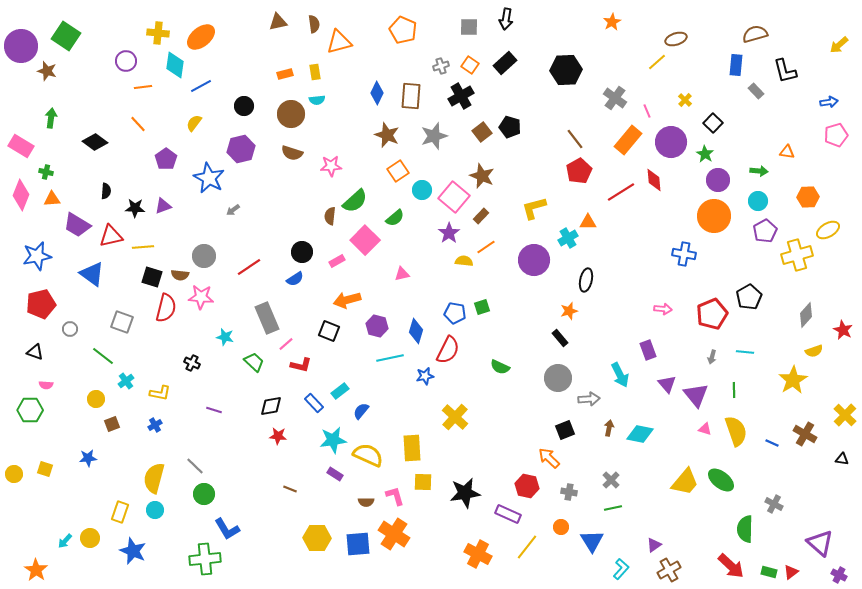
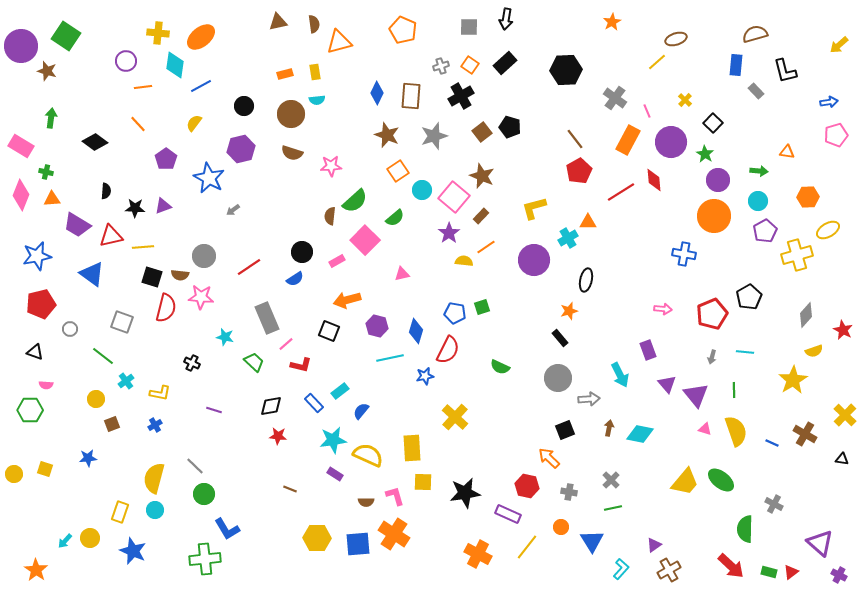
orange rectangle at (628, 140): rotated 12 degrees counterclockwise
